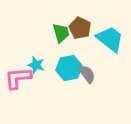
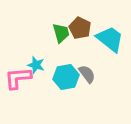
cyan hexagon: moved 3 px left, 9 px down
